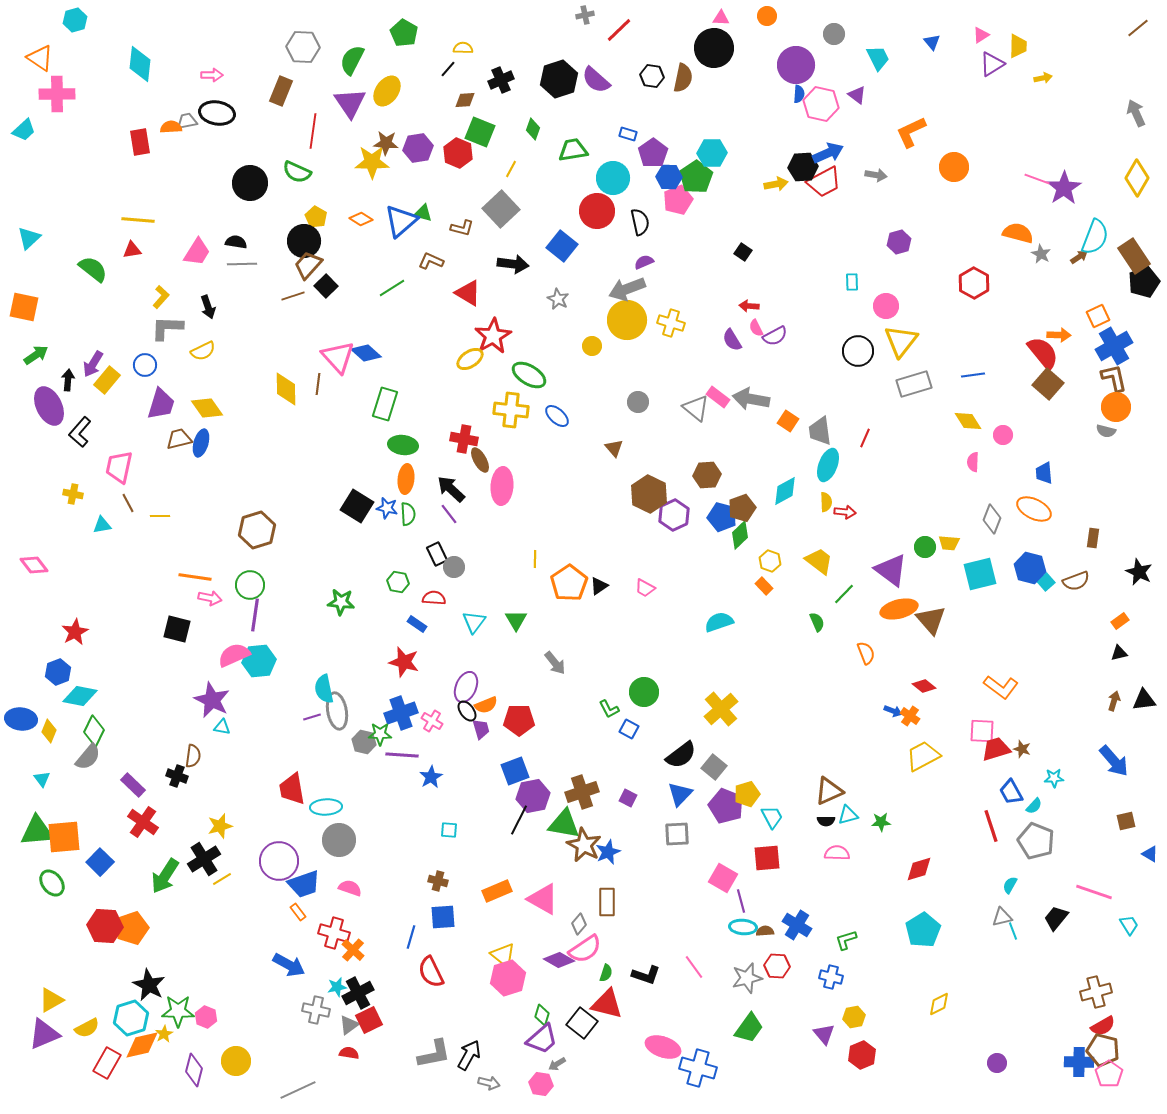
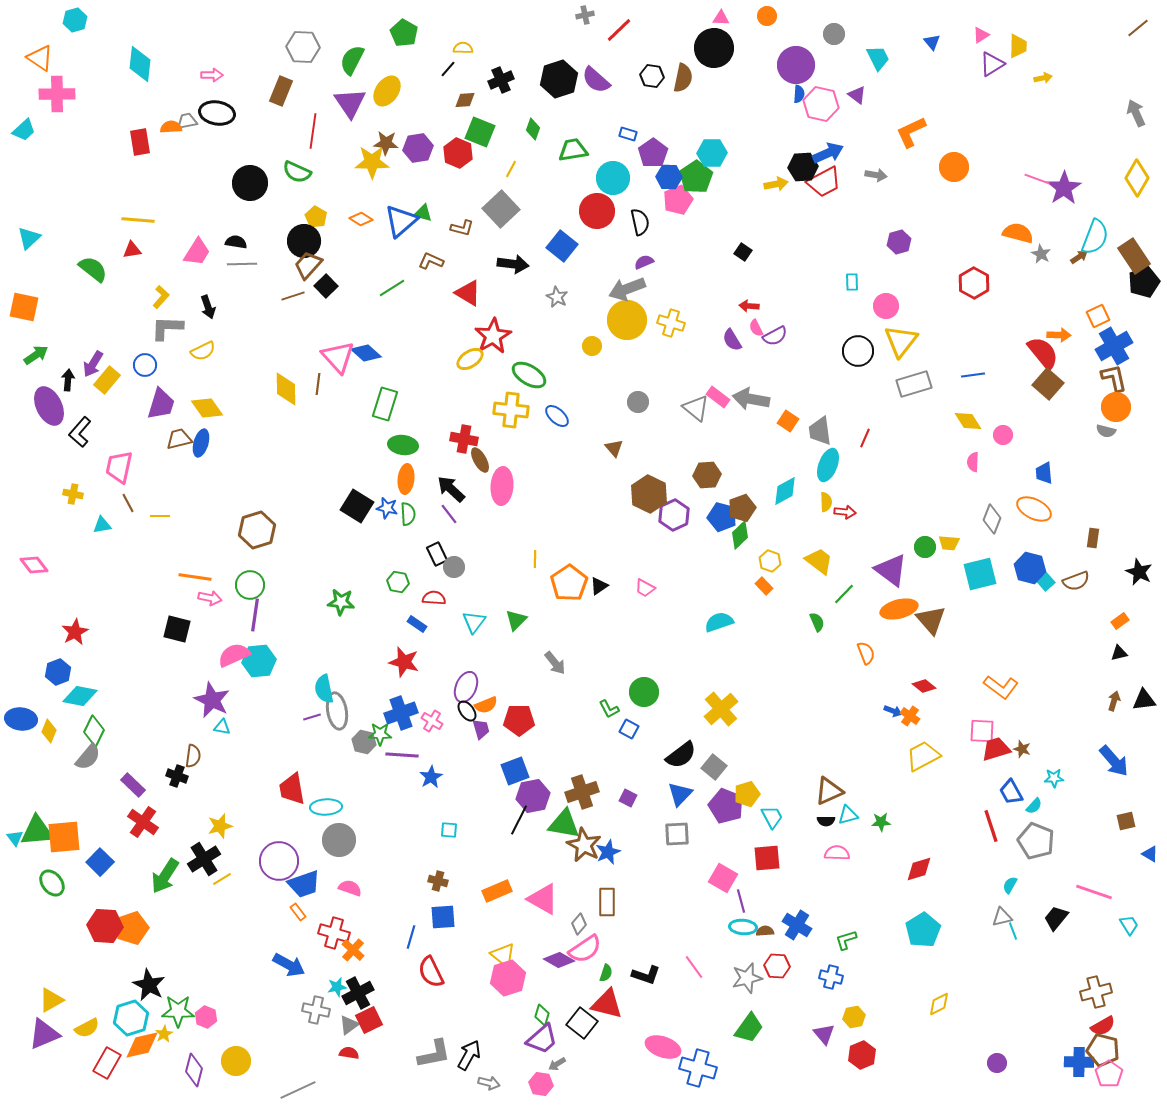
gray star at (558, 299): moved 1 px left, 2 px up
green triangle at (516, 620): rotated 15 degrees clockwise
cyan triangle at (42, 779): moved 27 px left, 59 px down
